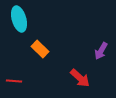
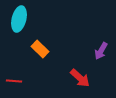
cyan ellipse: rotated 30 degrees clockwise
